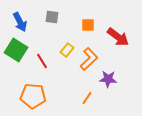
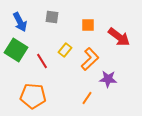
red arrow: moved 1 px right
yellow rectangle: moved 2 px left
orange L-shape: moved 1 px right
